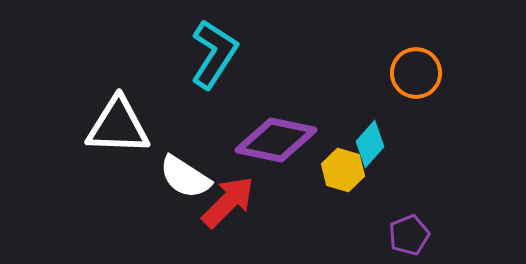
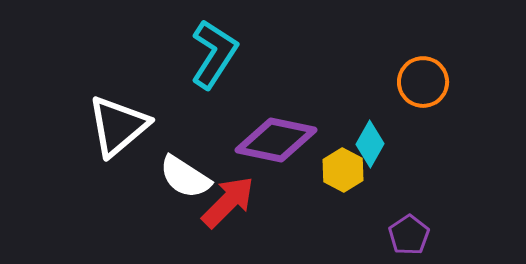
orange circle: moved 7 px right, 9 px down
white triangle: rotated 42 degrees counterclockwise
cyan diamond: rotated 12 degrees counterclockwise
yellow hexagon: rotated 12 degrees clockwise
purple pentagon: rotated 12 degrees counterclockwise
